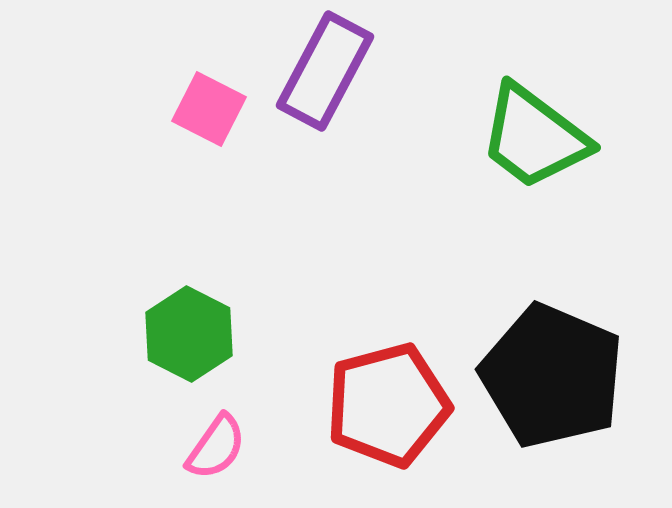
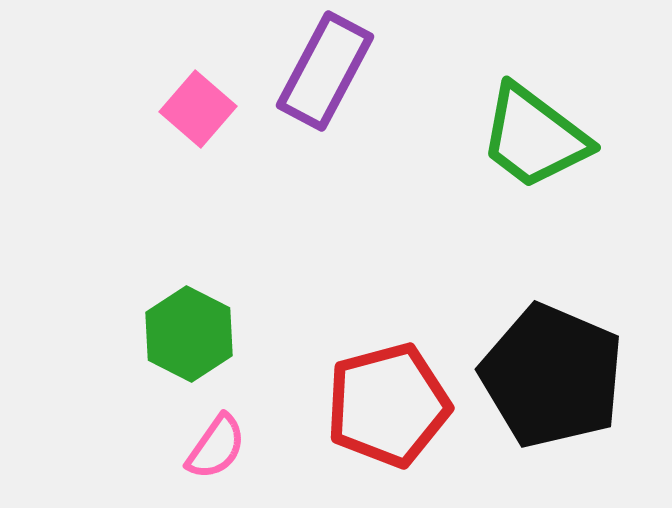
pink square: moved 11 px left; rotated 14 degrees clockwise
